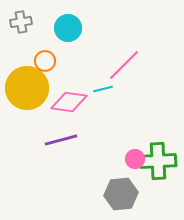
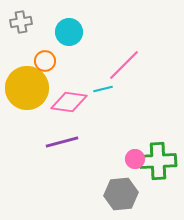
cyan circle: moved 1 px right, 4 px down
purple line: moved 1 px right, 2 px down
